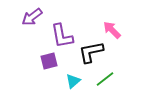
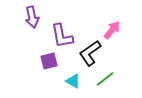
purple arrow: rotated 65 degrees counterclockwise
pink arrow: rotated 84 degrees clockwise
black L-shape: moved 1 px left, 1 px down; rotated 24 degrees counterclockwise
cyan triangle: rotated 49 degrees counterclockwise
